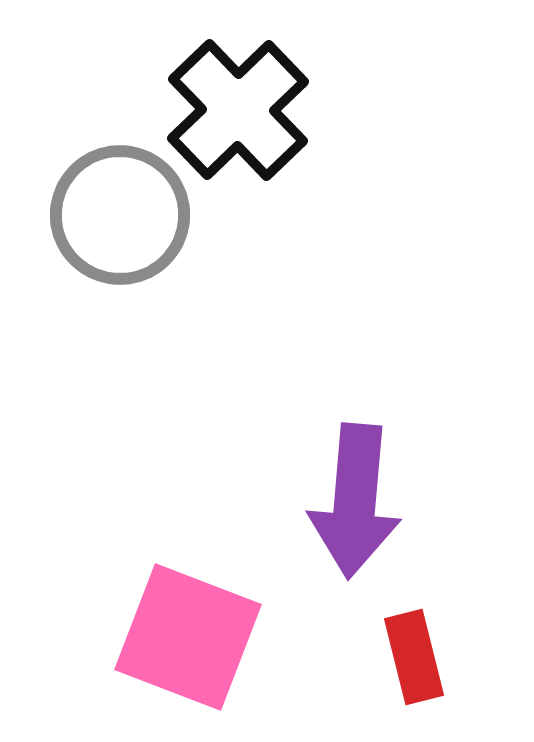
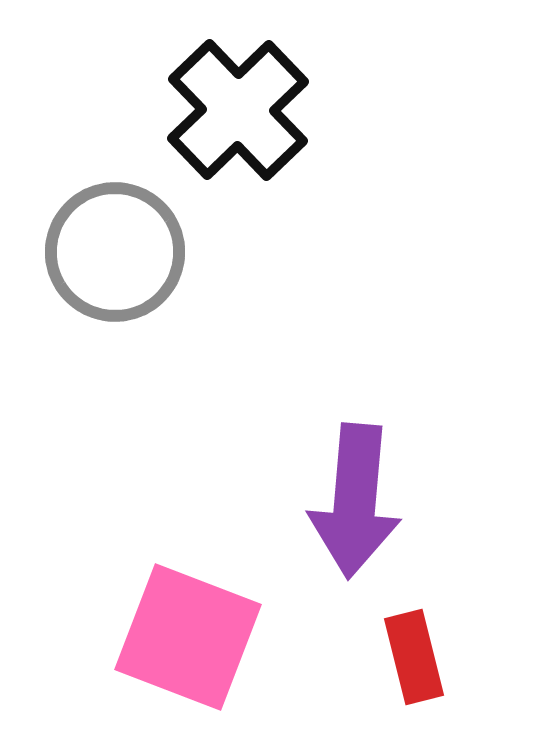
gray circle: moved 5 px left, 37 px down
